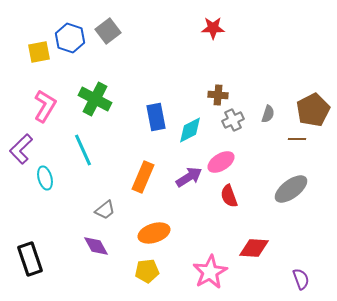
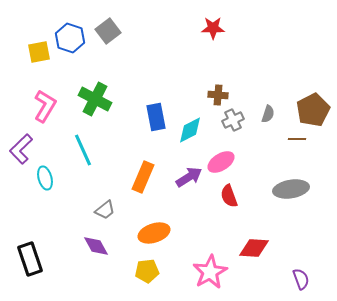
gray ellipse: rotated 28 degrees clockwise
